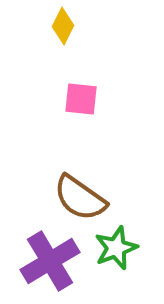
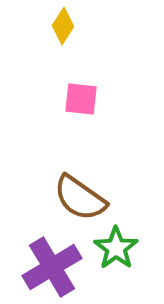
yellow diamond: rotated 6 degrees clockwise
green star: rotated 15 degrees counterclockwise
purple cross: moved 2 px right, 6 px down
